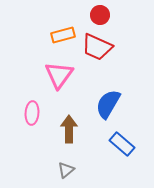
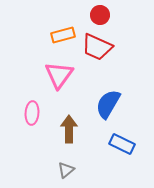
blue rectangle: rotated 15 degrees counterclockwise
